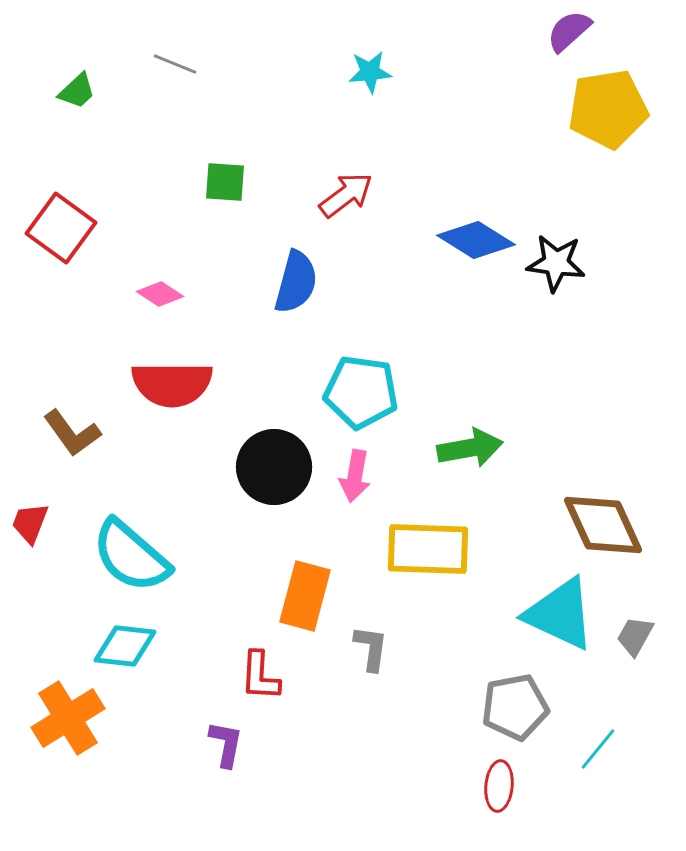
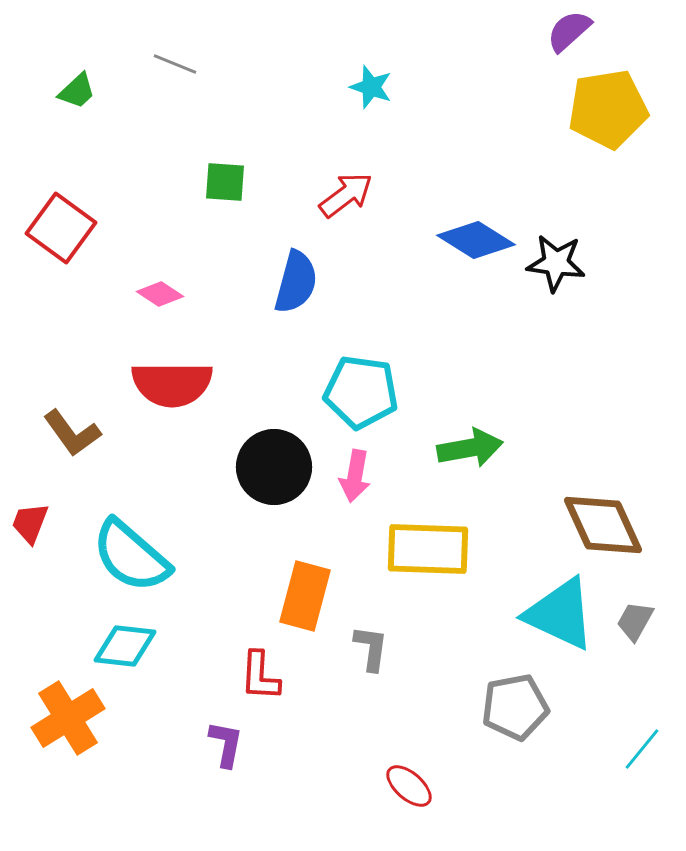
cyan star: moved 1 px right, 15 px down; rotated 24 degrees clockwise
gray trapezoid: moved 15 px up
cyan line: moved 44 px right
red ellipse: moved 90 px left; rotated 54 degrees counterclockwise
